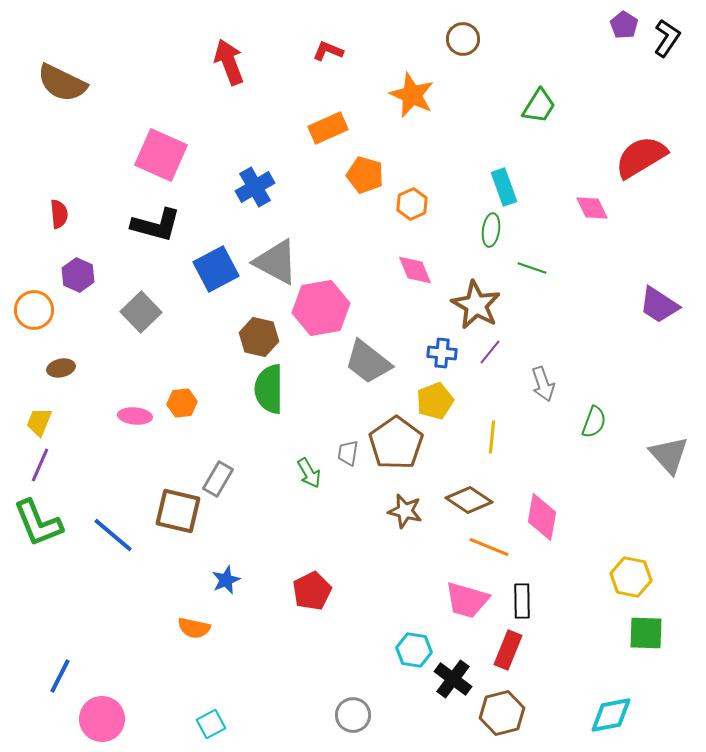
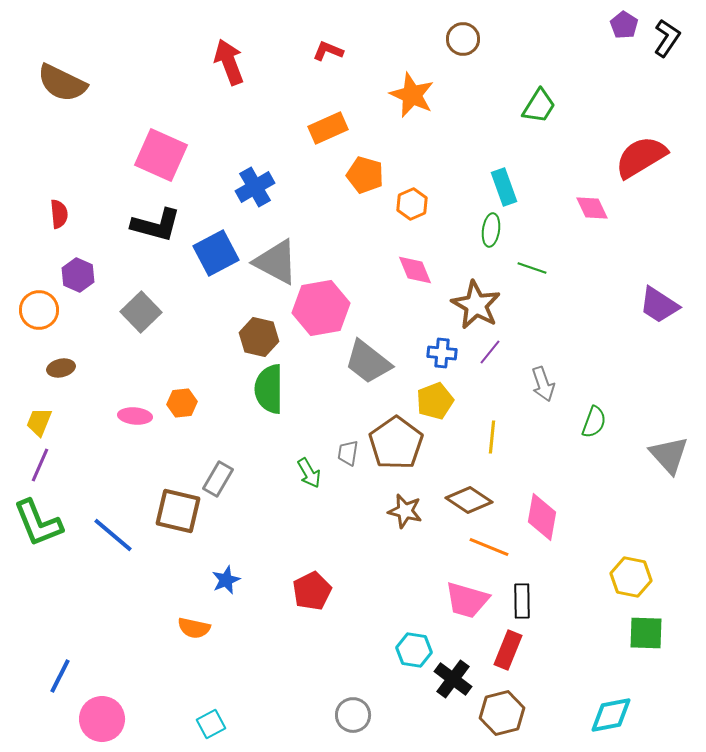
blue square at (216, 269): moved 16 px up
orange circle at (34, 310): moved 5 px right
